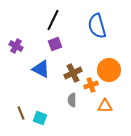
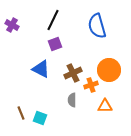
purple cross: moved 4 px left, 21 px up
